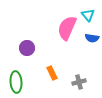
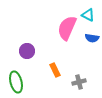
cyan triangle: rotated 24 degrees counterclockwise
purple circle: moved 3 px down
orange rectangle: moved 3 px right, 3 px up
green ellipse: rotated 10 degrees counterclockwise
